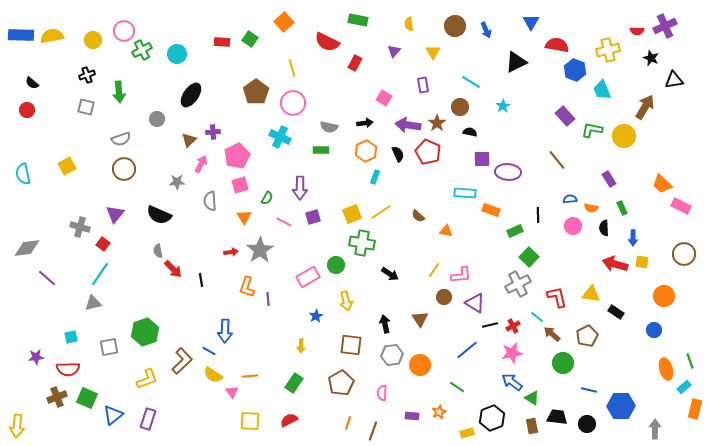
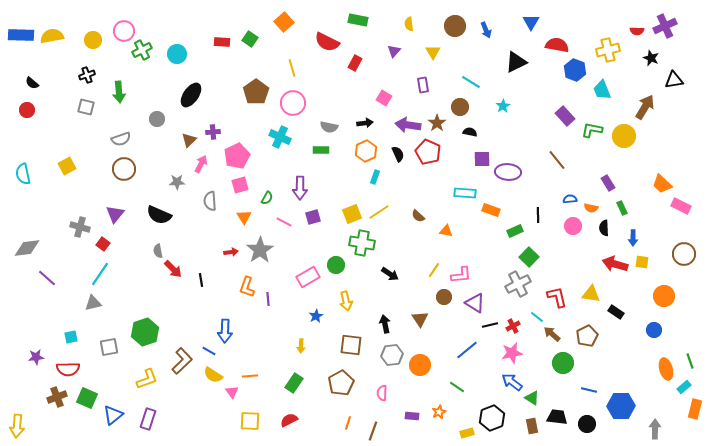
purple rectangle at (609, 179): moved 1 px left, 4 px down
yellow line at (381, 212): moved 2 px left
